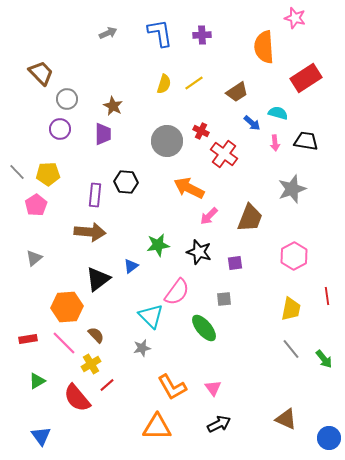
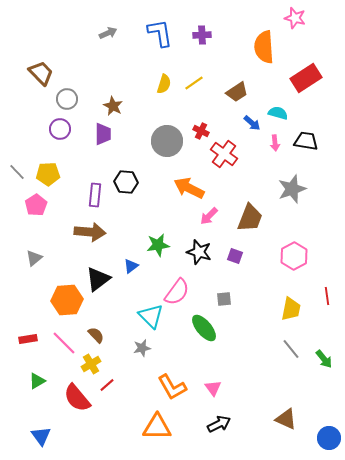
purple square at (235, 263): moved 7 px up; rotated 28 degrees clockwise
orange hexagon at (67, 307): moved 7 px up
